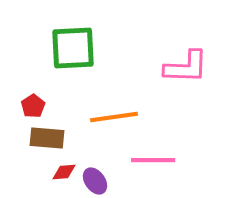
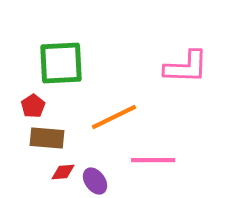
green square: moved 12 px left, 15 px down
orange line: rotated 18 degrees counterclockwise
red diamond: moved 1 px left
